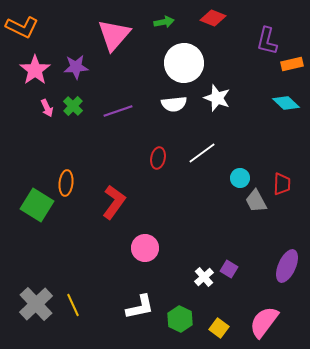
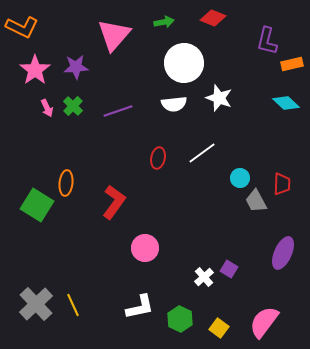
white star: moved 2 px right
purple ellipse: moved 4 px left, 13 px up
